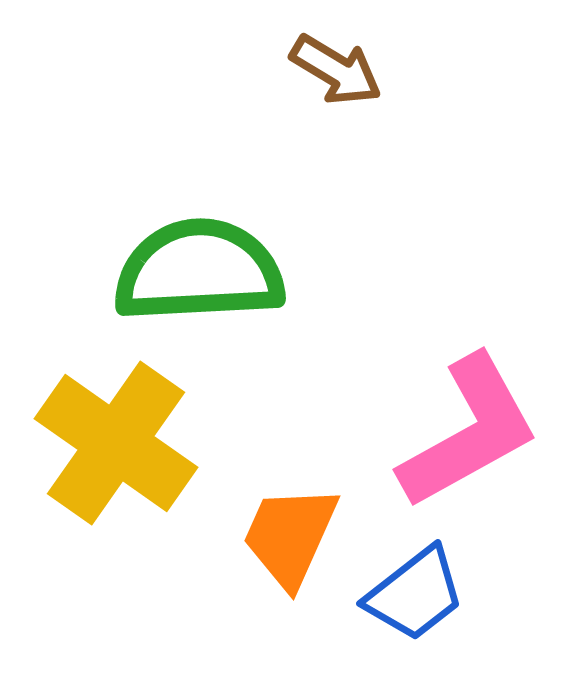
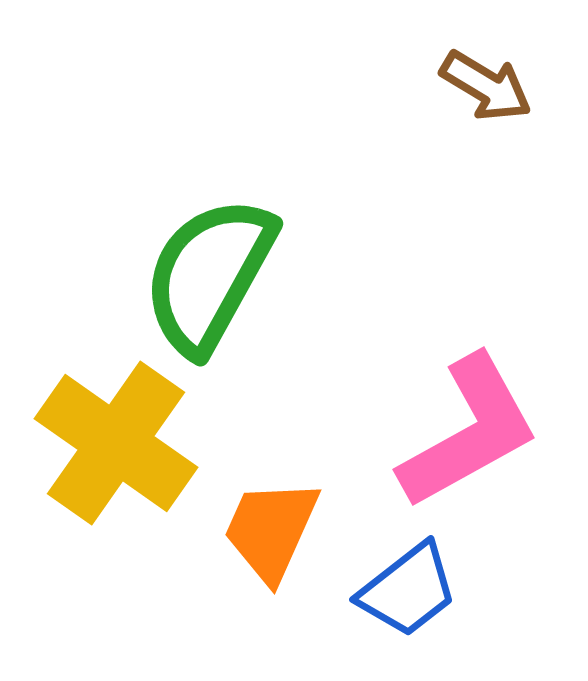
brown arrow: moved 150 px right, 16 px down
green semicircle: moved 10 px right, 4 px down; rotated 58 degrees counterclockwise
orange trapezoid: moved 19 px left, 6 px up
blue trapezoid: moved 7 px left, 4 px up
